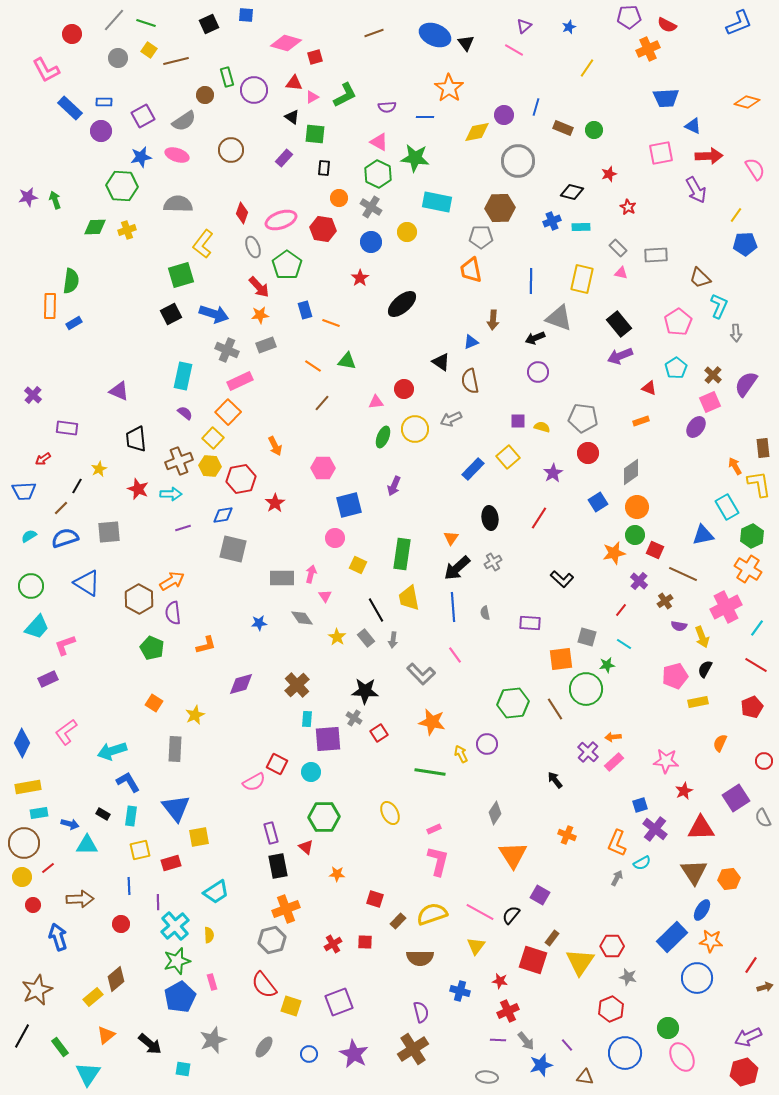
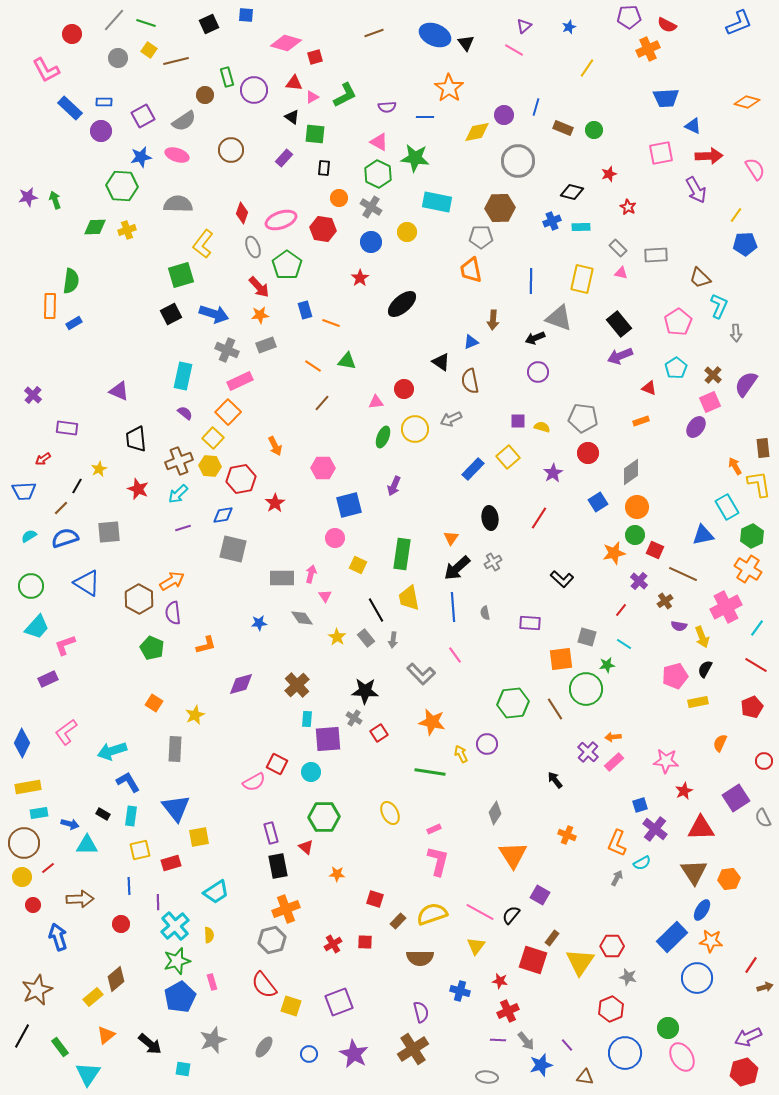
cyan arrow at (171, 494): moved 7 px right; rotated 135 degrees clockwise
